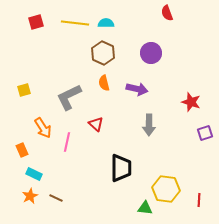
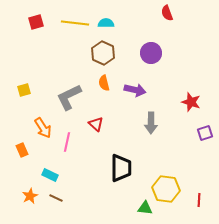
purple arrow: moved 2 px left, 1 px down
gray arrow: moved 2 px right, 2 px up
cyan rectangle: moved 16 px right, 1 px down
